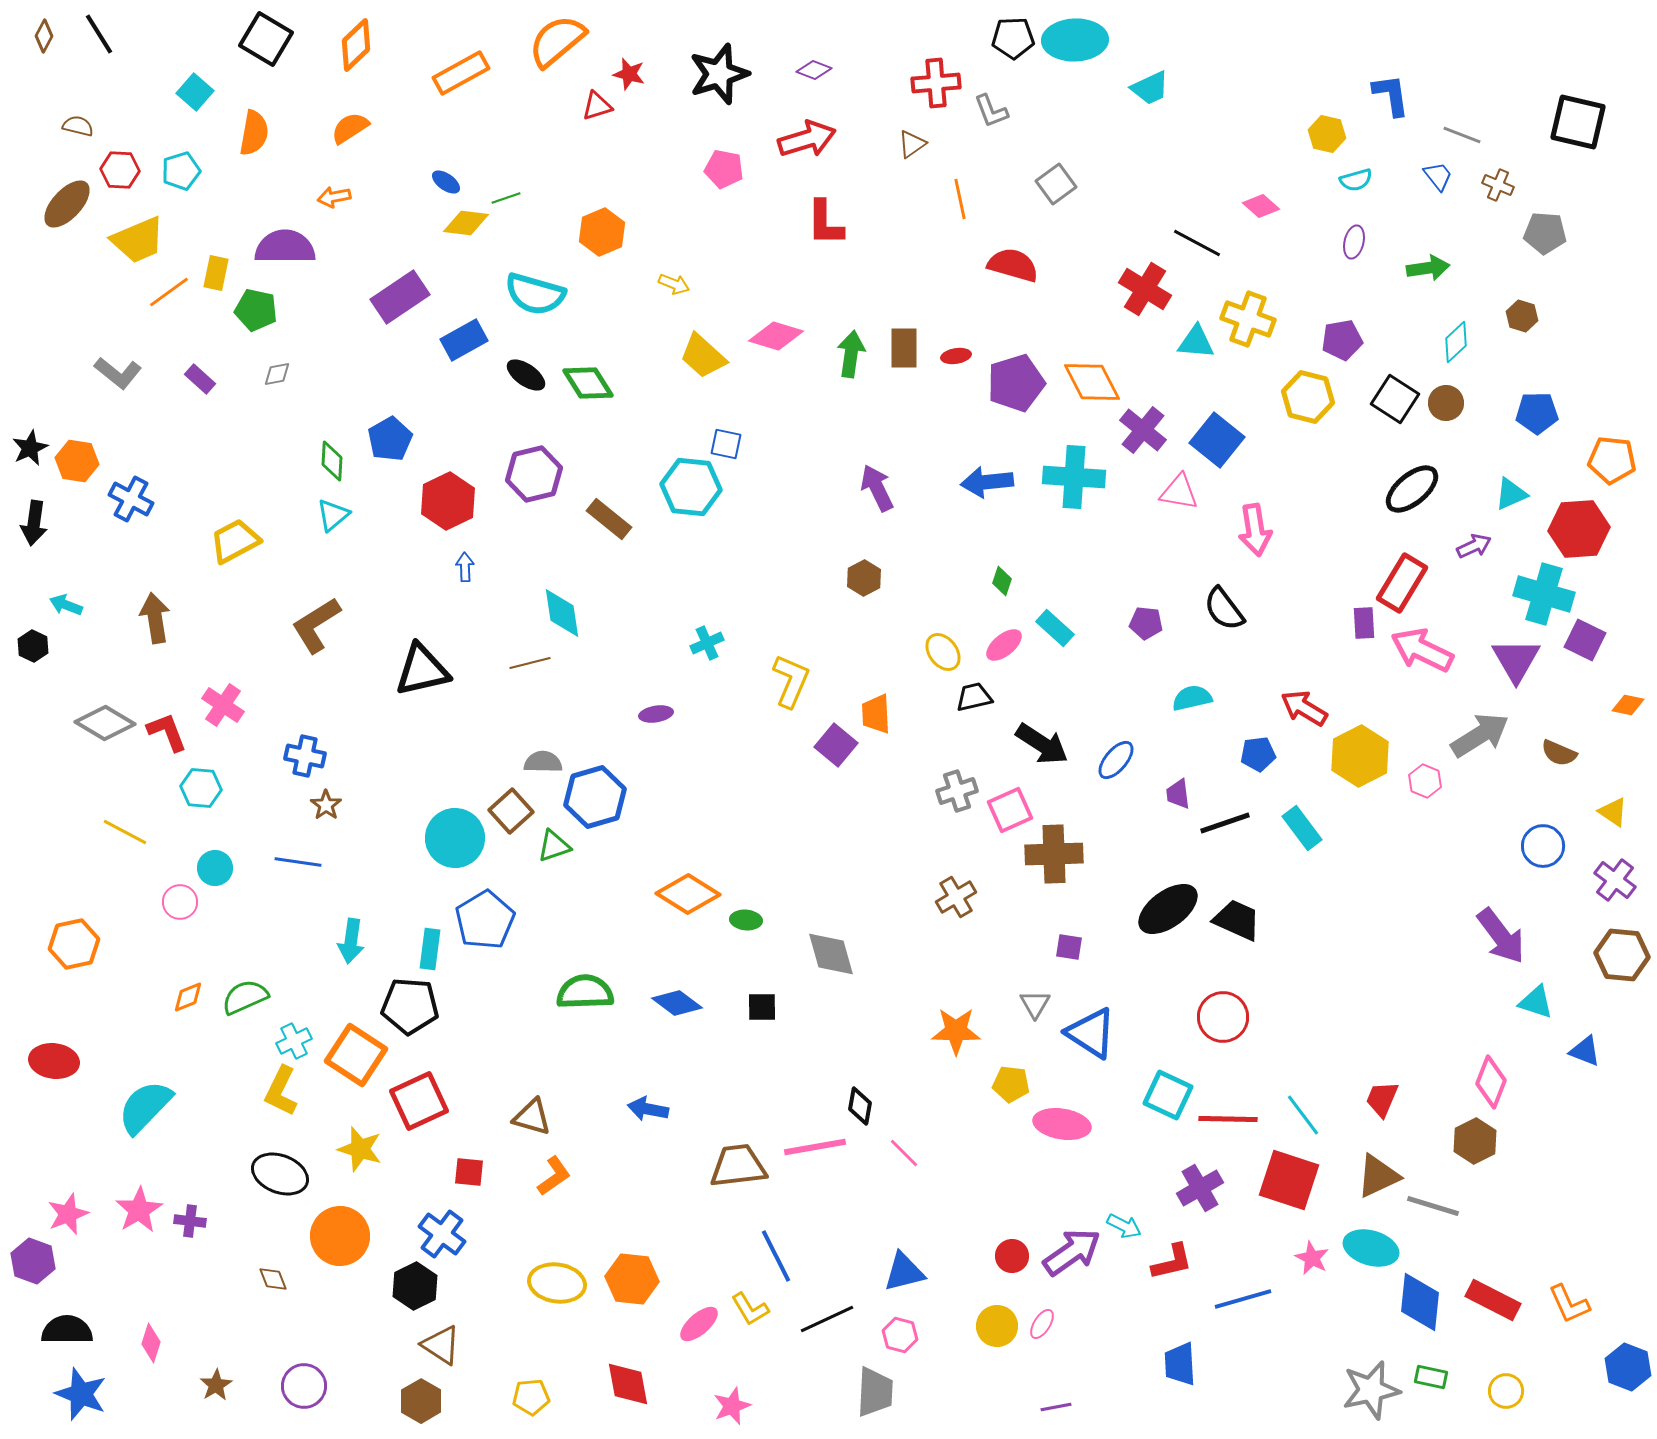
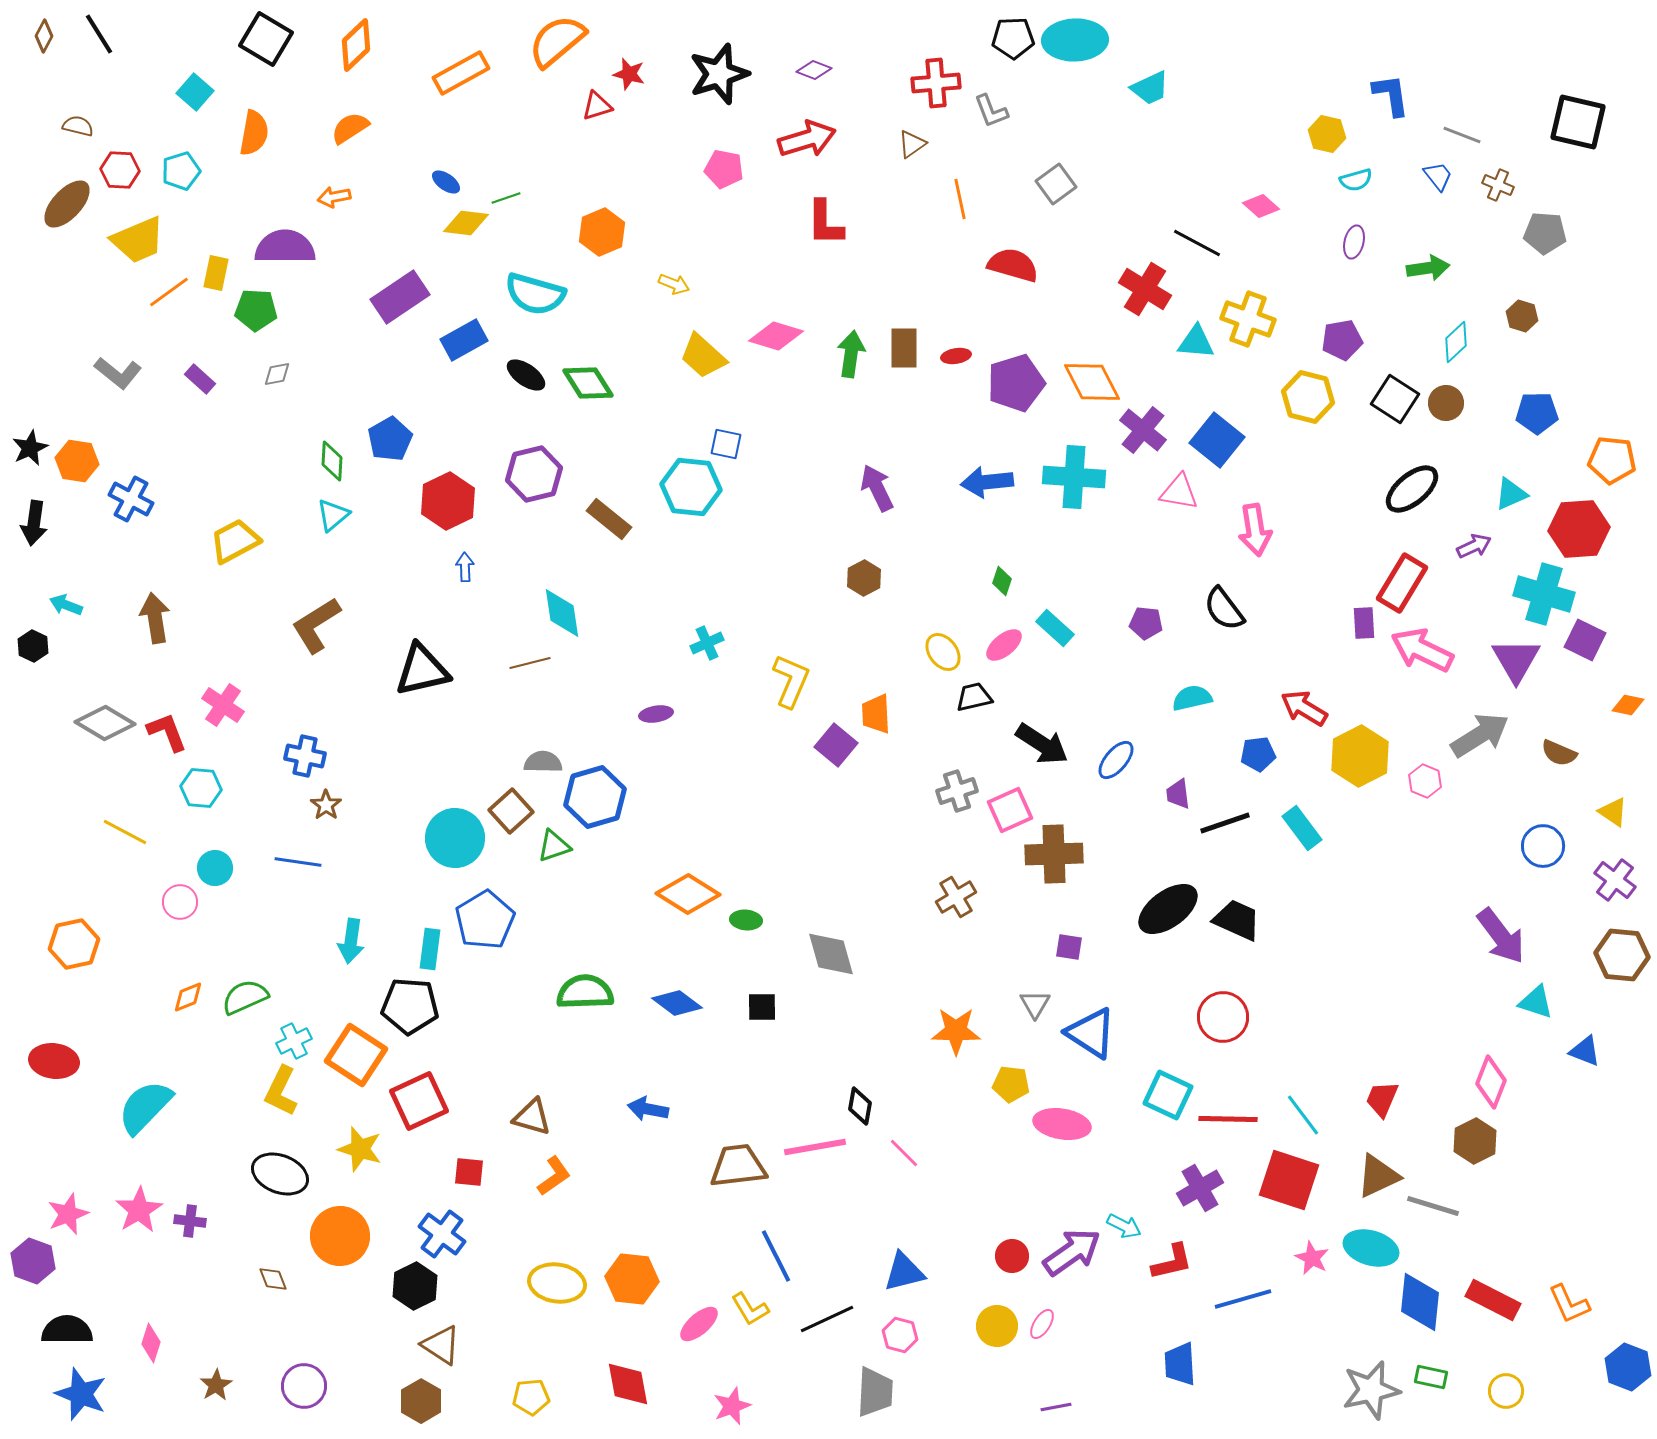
green pentagon at (256, 310): rotated 9 degrees counterclockwise
